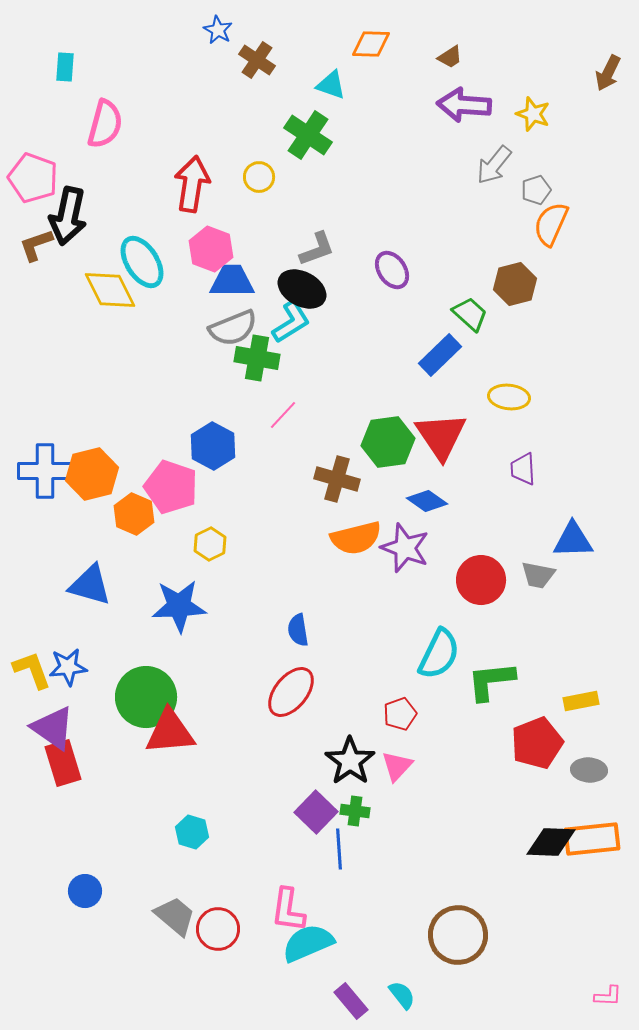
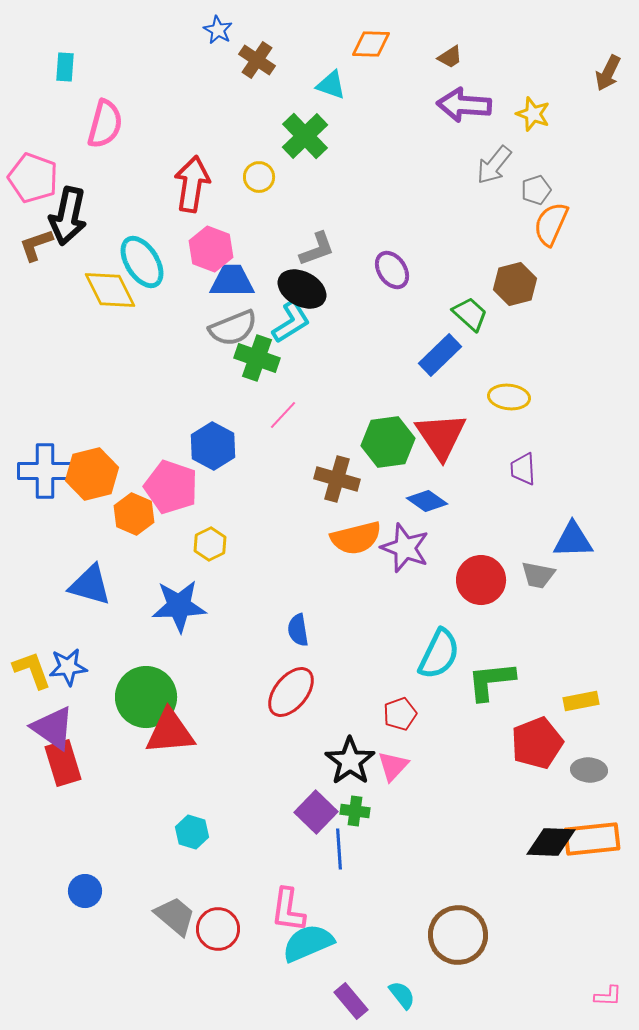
green cross at (308, 135): moved 3 px left, 1 px down; rotated 12 degrees clockwise
green cross at (257, 358): rotated 9 degrees clockwise
pink triangle at (397, 766): moved 4 px left
